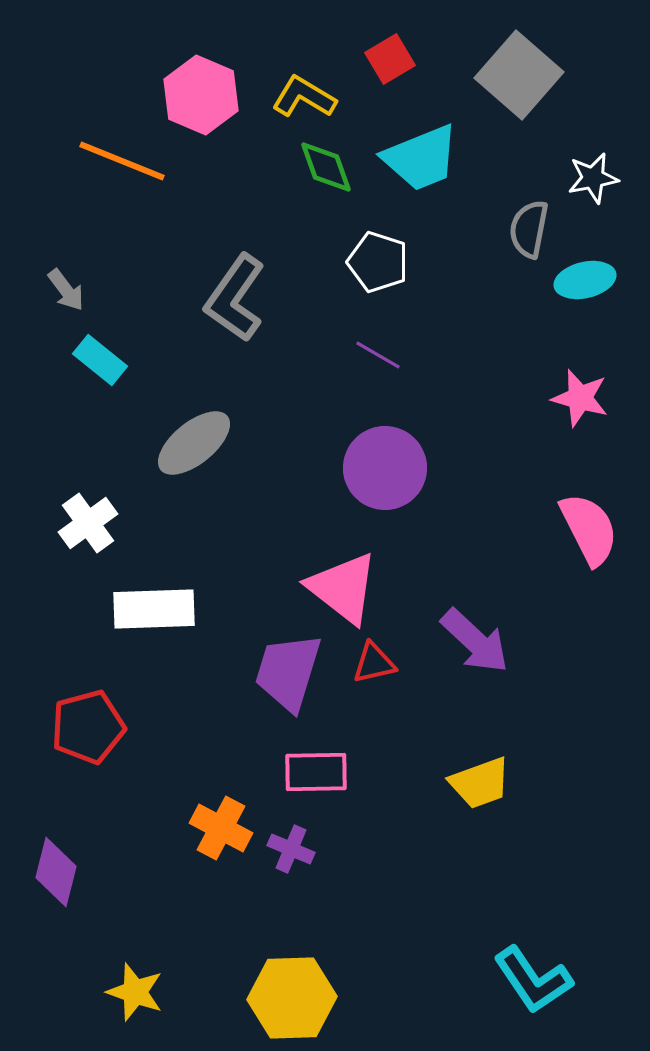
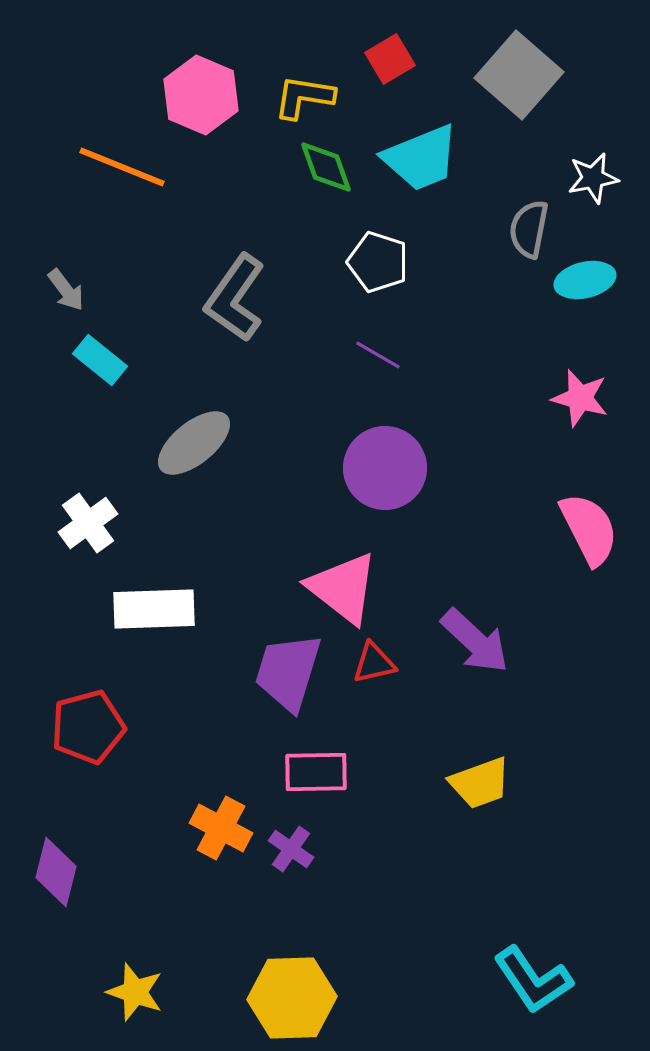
yellow L-shape: rotated 22 degrees counterclockwise
orange line: moved 6 px down
purple cross: rotated 12 degrees clockwise
